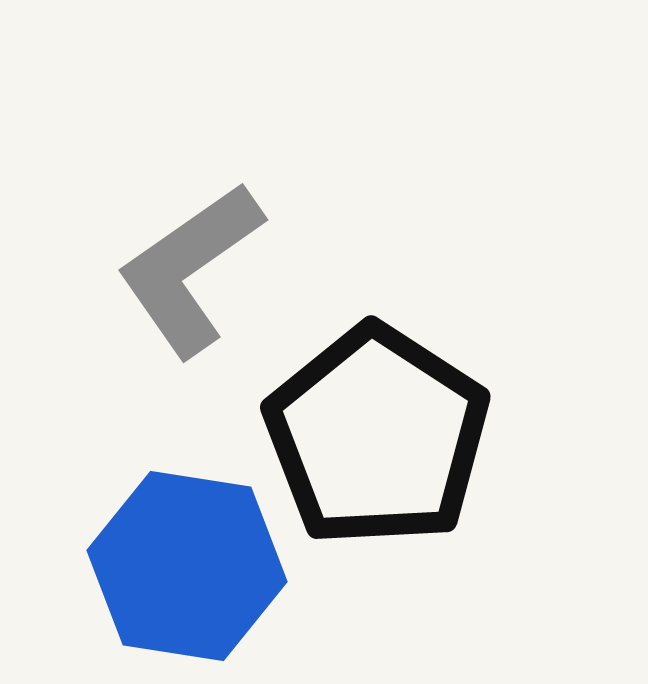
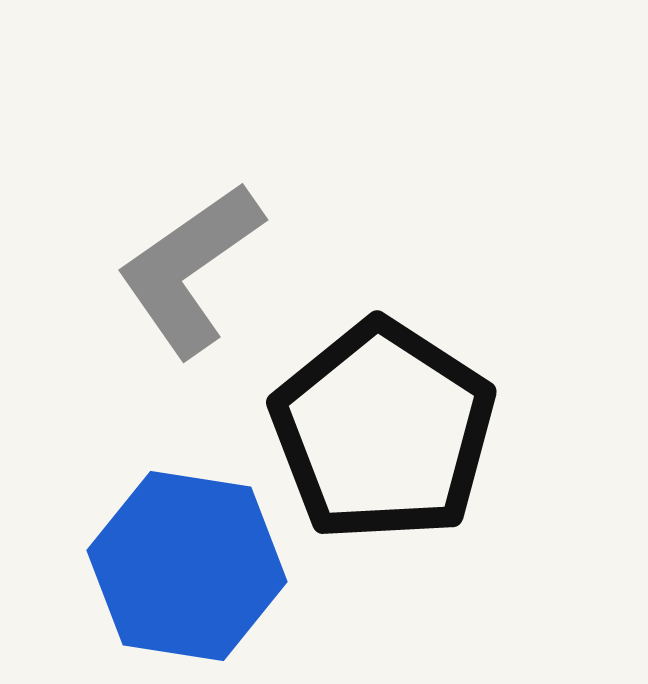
black pentagon: moved 6 px right, 5 px up
